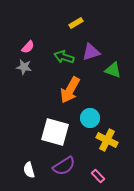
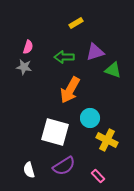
pink semicircle: rotated 24 degrees counterclockwise
purple triangle: moved 4 px right
green arrow: rotated 18 degrees counterclockwise
